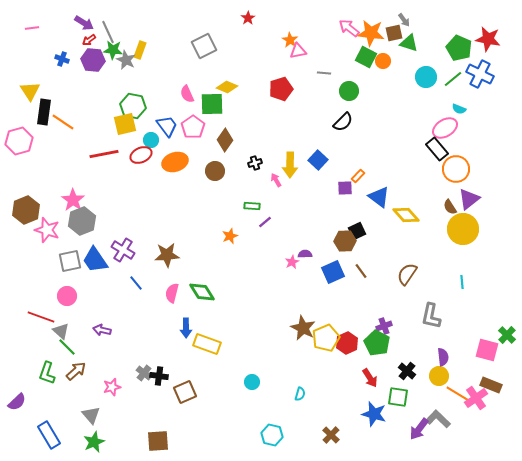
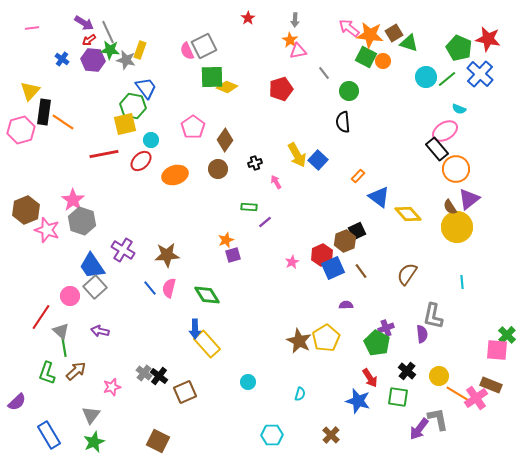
gray arrow at (404, 20): moved 109 px left; rotated 40 degrees clockwise
orange star at (371, 33): moved 1 px left, 2 px down
brown square at (394, 33): rotated 18 degrees counterclockwise
green star at (113, 50): moved 3 px left
blue cross at (62, 59): rotated 16 degrees clockwise
gray star at (126, 60): rotated 12 degrees counterclockwise
gray line at (324, 73): rotated 48 degrees clockwise
blue cross at (480, 74): rotated 16 degrees clockwise
green line at (453, 79): moved 6 px left
yellow triangle at (30, 91): rotated 15 degrees clockwise
pink semicircle at (187, 94): moved 43 px up
green square at (212, 104): moved 27 px up
black semicircle at (343, 122): rotated 130 degrees clockwise
blue trapezoid at (167, 126): moved 21 px left, 38 px up
pink ellipse at (445, 128): moved 3 px down
pink hexagon at (19, 141): moved 2 px right, 11 px up
red ellipse at (141, 155): moved 6 px down; rotated 20 degrees counterclockwise
orange ellipse at (175, 162): moved 13 px down
yellow arrow at (290, 165): moved 7 px right, 10 px up; rotated 30 degrees counterclockwise
brown circle at (215, 171): moved 3 px right, 2 px up
pink arrow at (276, 180): moved 2 px down
purple square at (345, 188): moved 112 px left, 67 px down; rotated 14 degrees counterclockwise
green rectangle at (252, 206): moved 3 px left, 1 px down
yellow diamond at (406, 215): moved 2 px right, 1 px up
gray hexagon at (82, 221): rotated 20 degrees counterclockwise
yellow circle at (463, 229): moved 6 px left, 2 px up
orange star at (230, 236): moved 4 px left, 4 px down
brown hexagon at (345, 241): rotated 20 degrees counterclockwise
purple semicircle at (305, 254): moved 41 px right, 51 px down
blue trapezoid at (95, 260): moved 3 px left, 6 px down
gray square at (70, 261): moved 25 px right, 26 px down; rotated 30 degrees counterclockwise
blue square at (333, 272): moved 4 px up
blue line at (136, 283): moved 14 px right, 5 px down
green diamond at (202, 292): moved 5 px right, 3 px down
pink semicircle at (172, 293): moved 3 px left, 5 px up
pink circle at (67, 296): moved 3 px right
gray L-shape at (431, 316): moved 2 px right
red line at (41, 317): rotated 76 degrees counterclockwise
purple cross at (384, 326): moved 2 px right, 2 px down
blue arrow at (186, 328): moved 9 px right, 1 px down
brown star at (303, 328): moved 4 px left, 13 px down
purple arrow at (102, 330): moved 2 px left, 1 px down
yellow pentagon at (326, 338): rotated 8 degrees counterclockwise
red hexagon at (347, 343): moved 25 px left, 88 px up
yellow rectangle at (207, 344): rotated 28 degrees clockwise
green line at (67, 347): moved 3 px left; rotated 36 degrees clockwise
pink square at (487, 350): moved 10 px right; rotated 10 degrees counterclockwise
purple semicircle at (443, 357): moved 21 px left, 23 px up
black cross at (159, 376): rotated 30 degrees clockwise
cyan circle at (252, 382): moved 4 px left
blue star at (374, 414): moved 16 px left, 13 px up
gray triangle at (91, 415): rotated 18 degrees clockwise
gray L-shape at (438, 419): rotated 35 degrees clockwise
cyan hexagon at (272, 435): rotated 15 degrees counterclockwise
brown square at (158, 441): rotated 30 degrees clockwise
